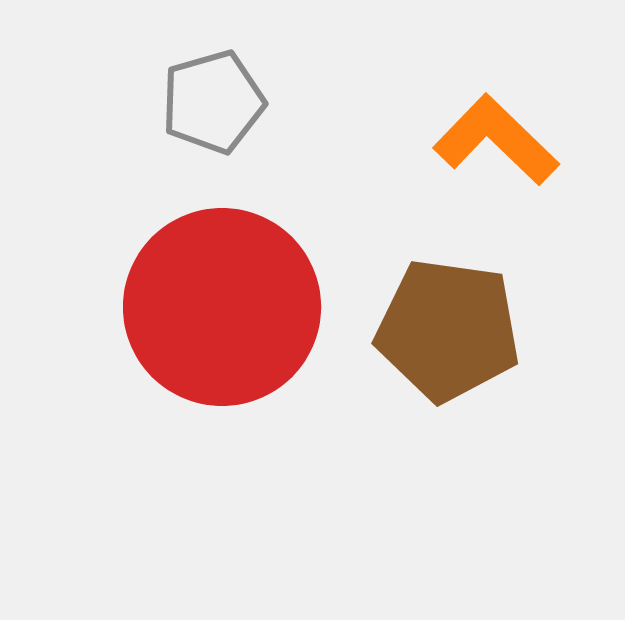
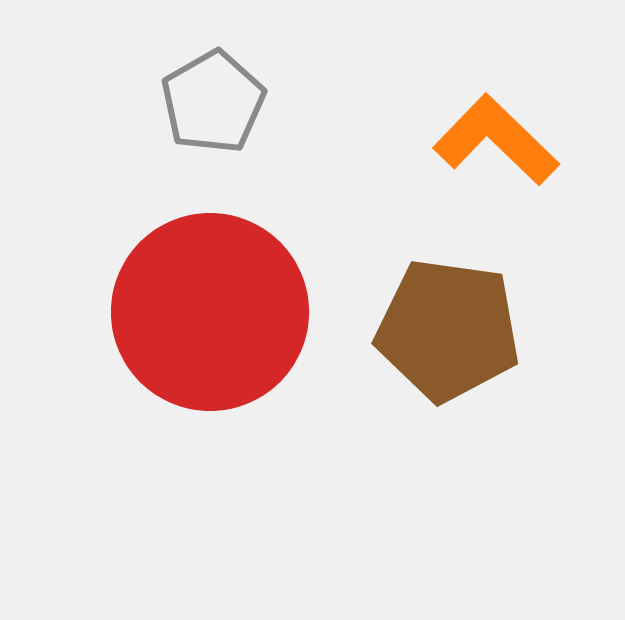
gray pentagon: rotated 14 degrees counterclockwise
red circle: moved 12 px left, 5 px down
